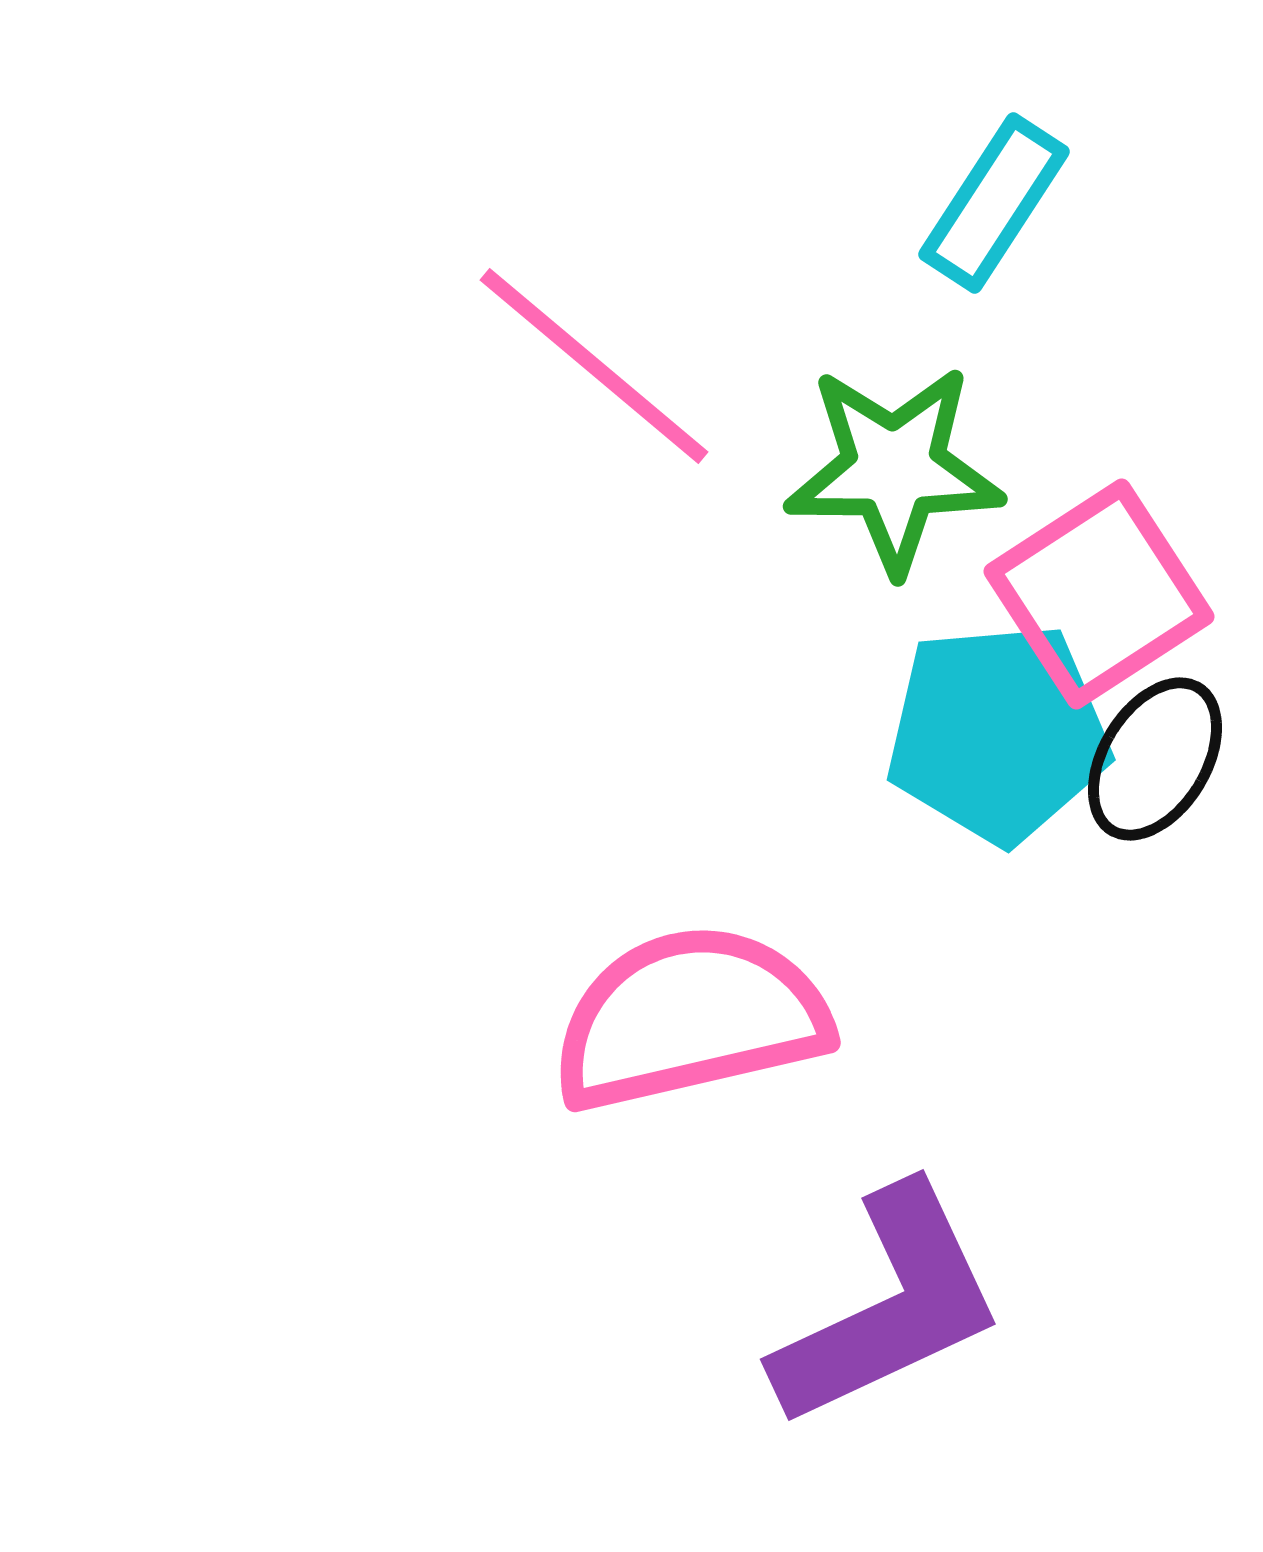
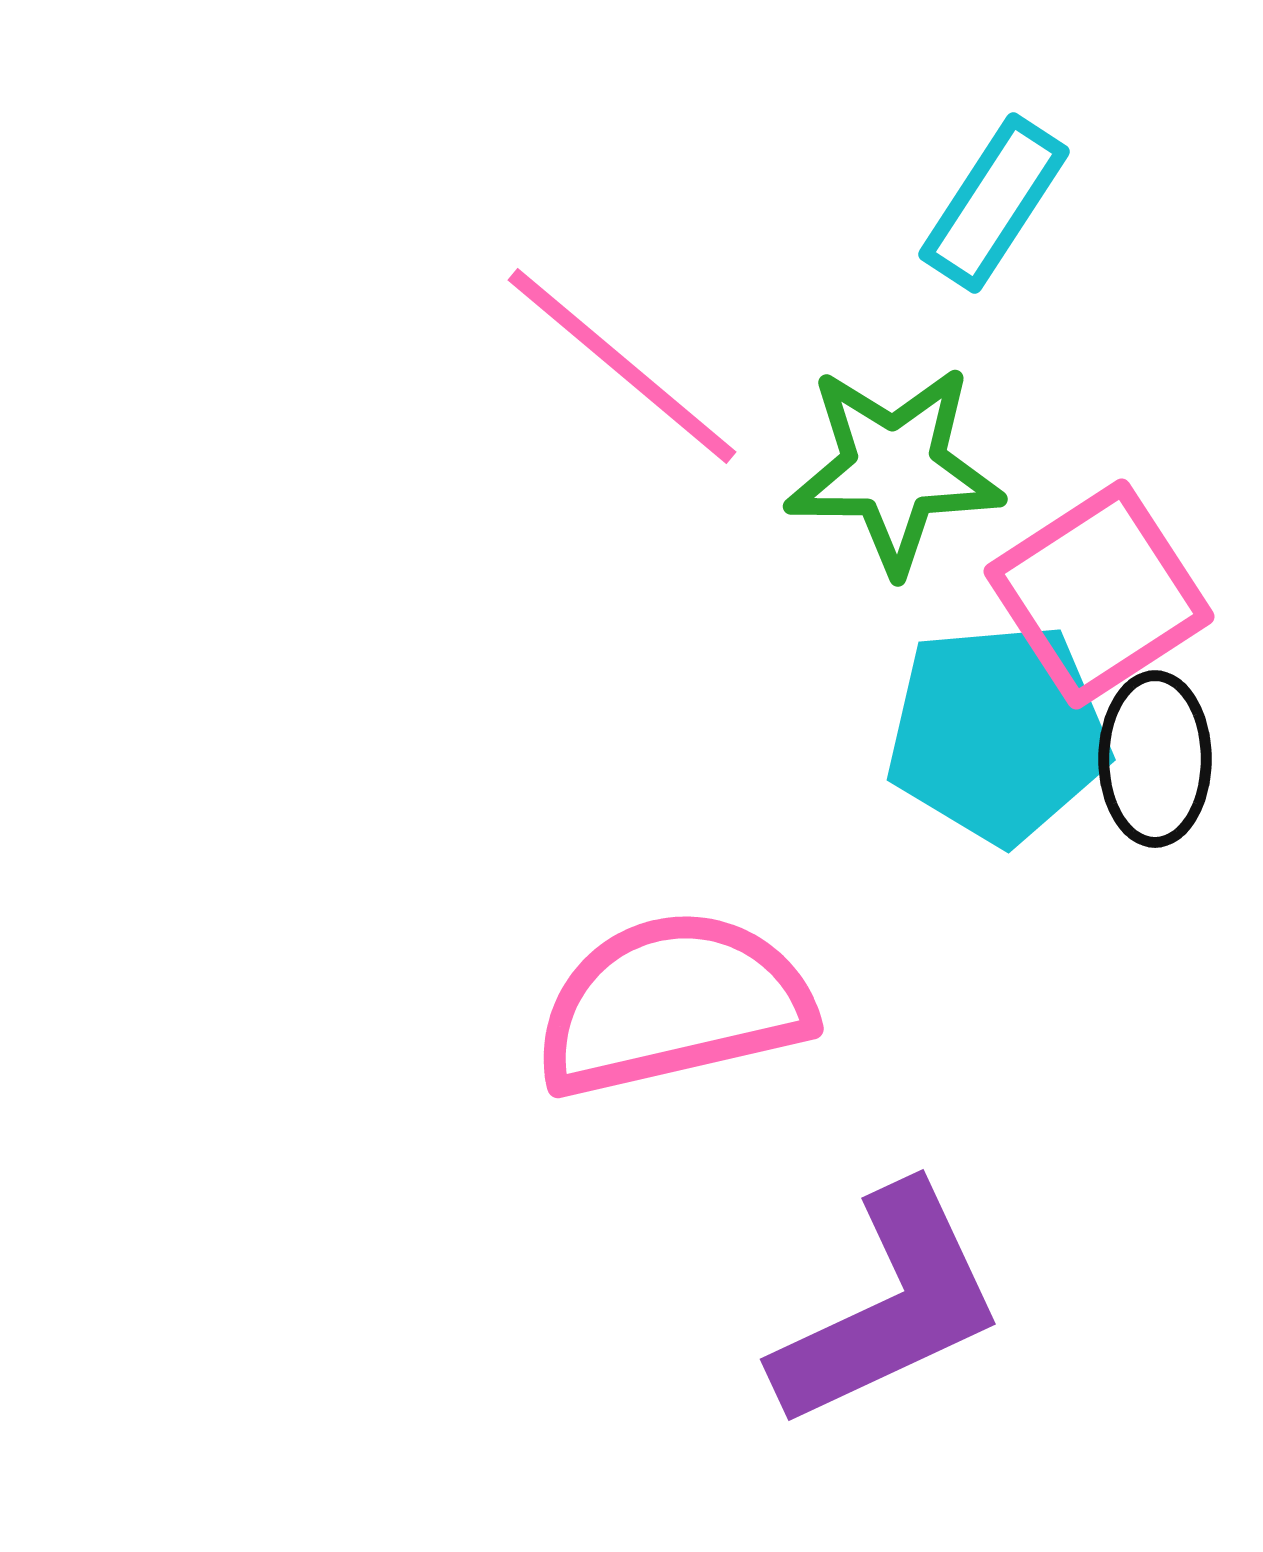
pink line: moved 28 px right
black ellipse: rotated 31 degrees counterclockwise
pink semicircle: moved 17 px left, 14 px up
